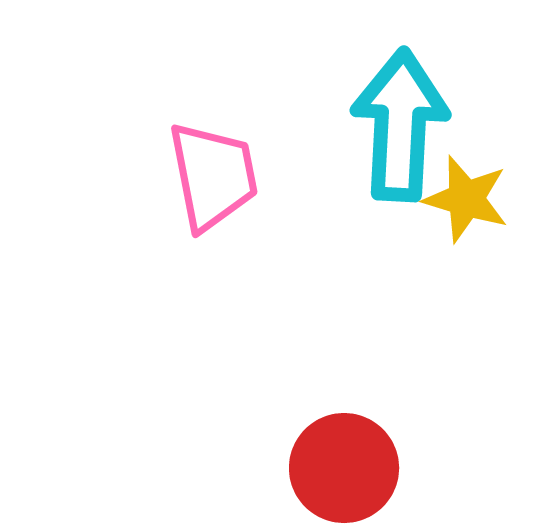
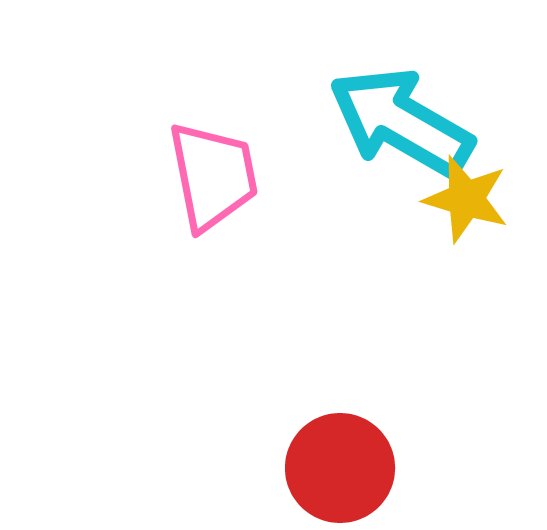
cyan arrow: moved 1 px right, 3 px up; rotated 63 degrees counterclockwise
red circle: moved 4 px left
